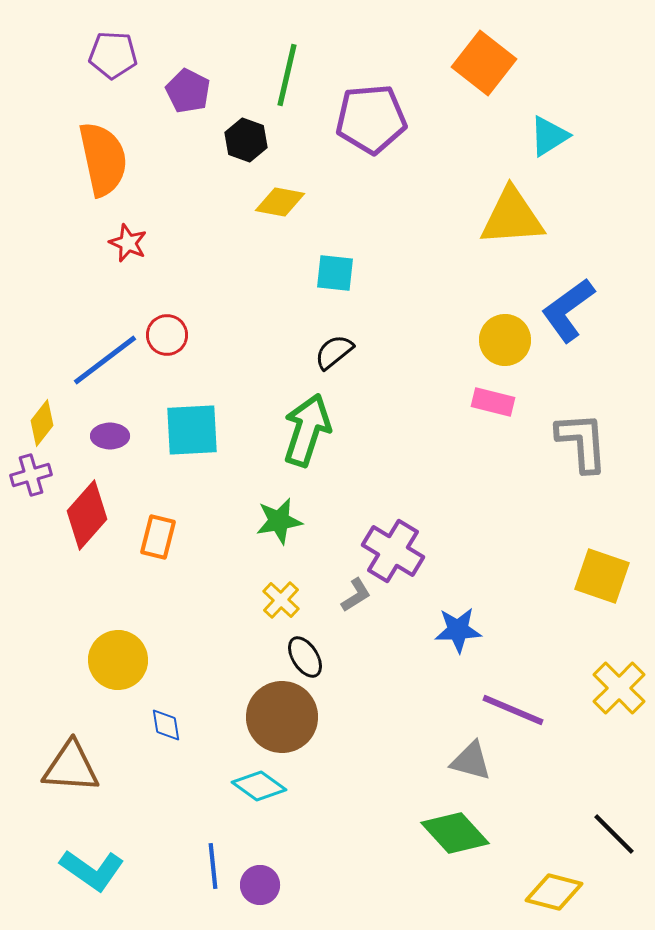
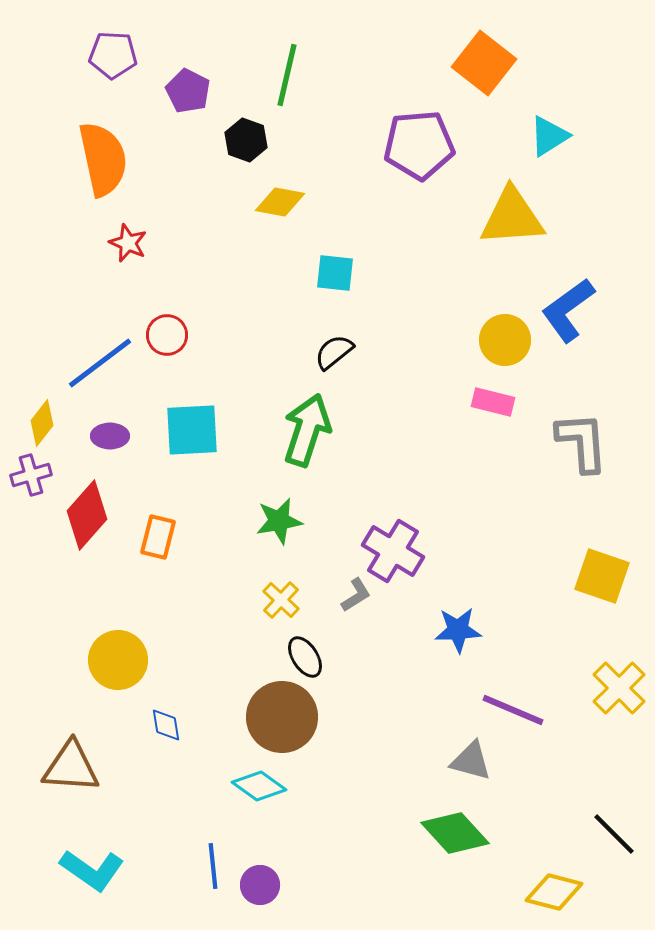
purple pentagon at (371, 119): moved 48 px right, 26 px down
blue line at (105, 360): moved 5 px left, 3 px down
